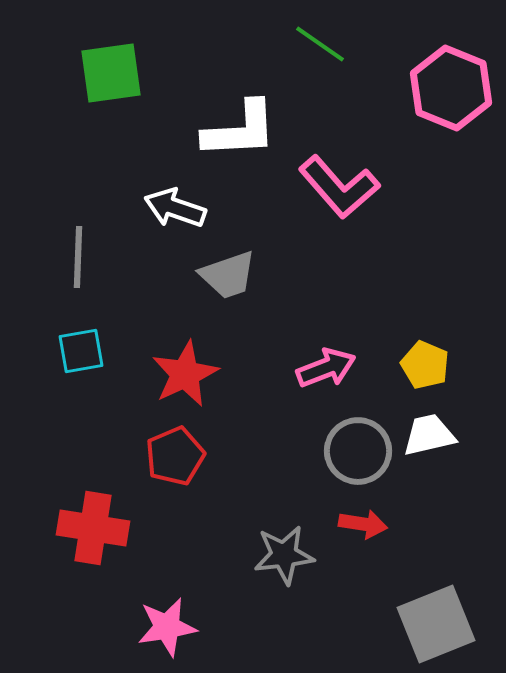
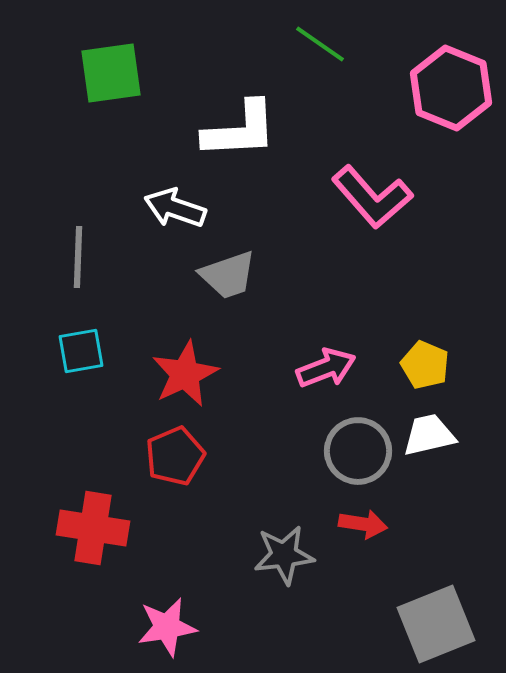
pink L-shape: moved 33 px right, 10 px down
